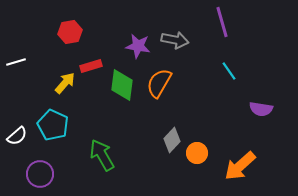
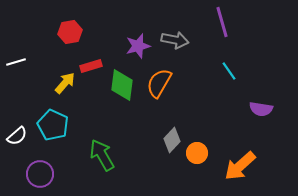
purple star: rotated 25 degrees counterclockwise
